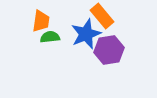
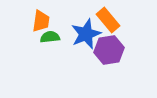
orange rectangle: moved 6 px right, 4 px down
